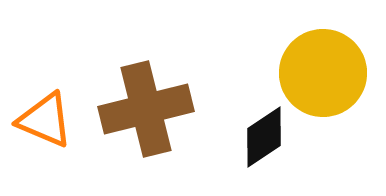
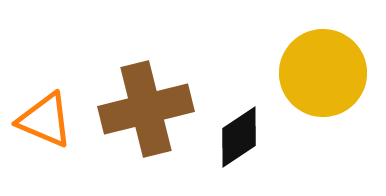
black diamond: moved 25 px left
